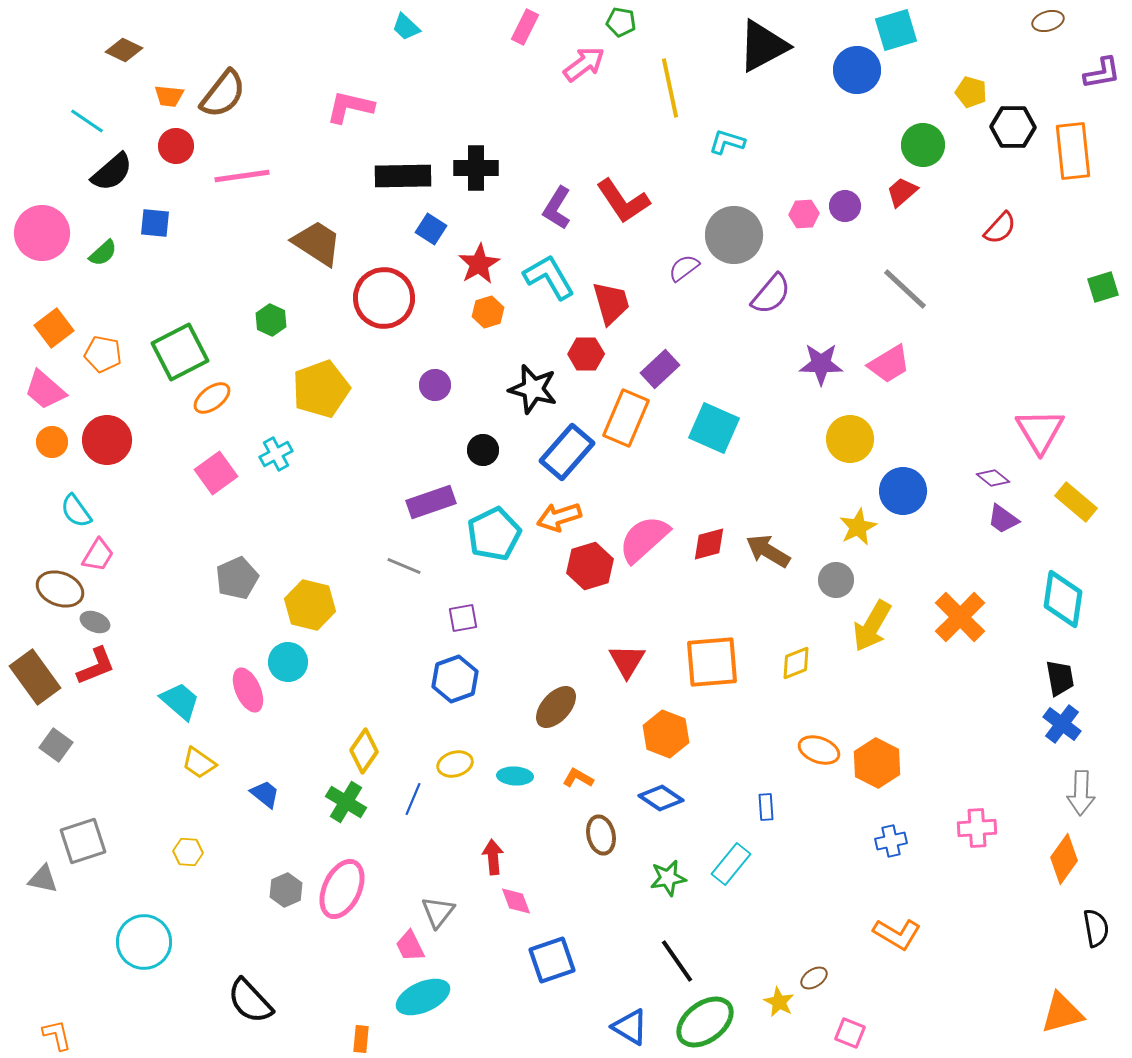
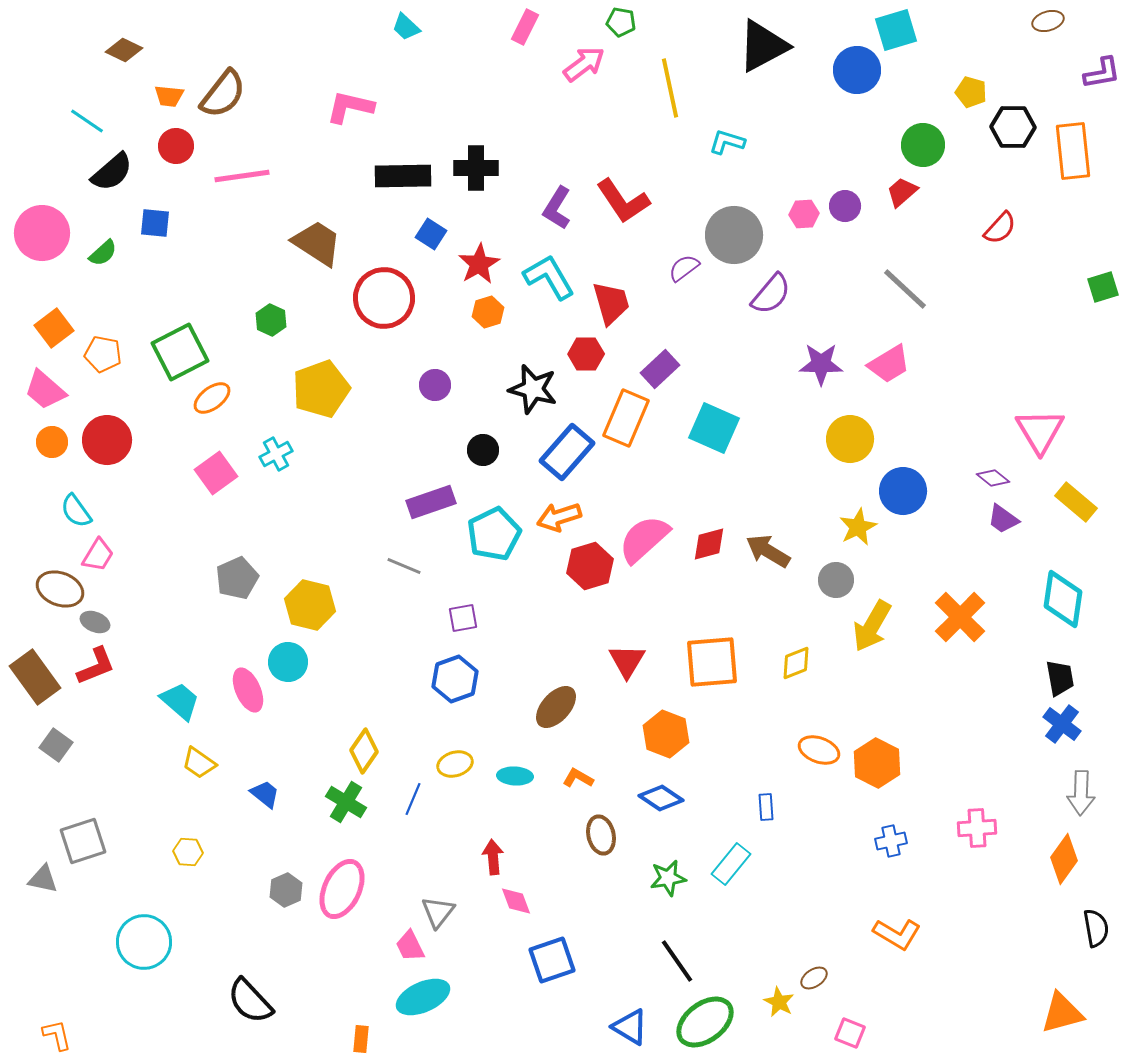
blue square at (431, 229): moved 5 px down
